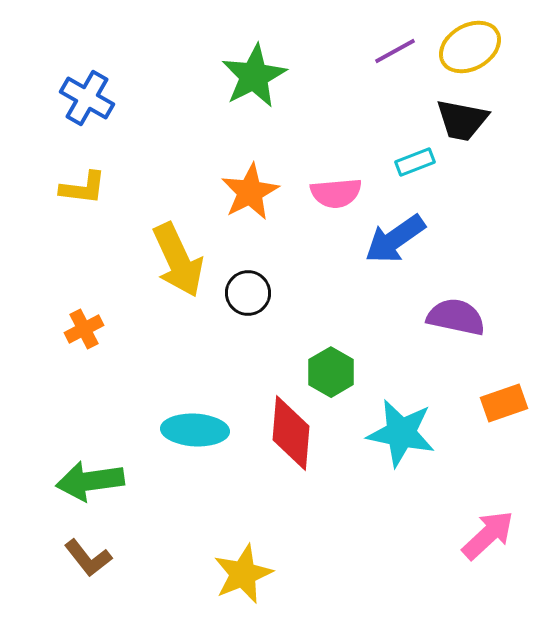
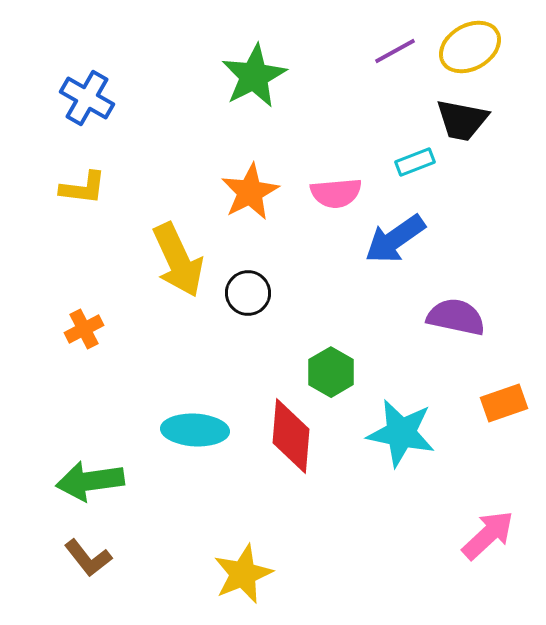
red diamond: moved 3 px down
